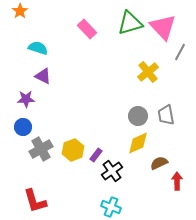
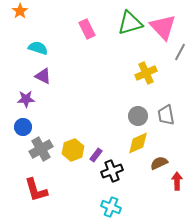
pink rectangle: rotated 18 degrees clockwise
yellow cross: moved 2 px left, 1 px down; rotated 15 degrees clockwise
black cross: rotated 15 degrees clockwise
red L-shape: moved 1 px right, 11 px up
